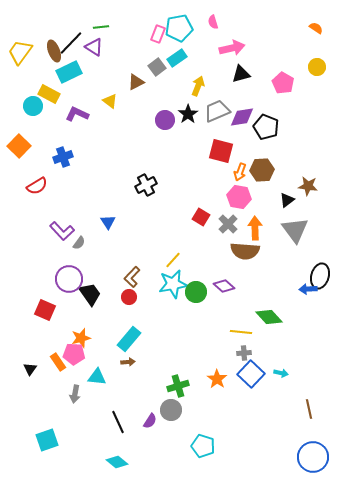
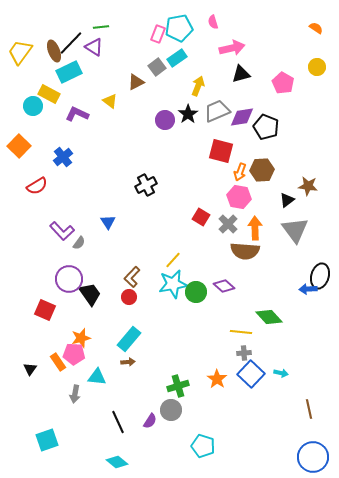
blue cross at (63, 157): rotated 18 degrees counterclockwise
